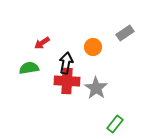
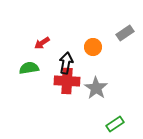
green rectangle: rotated 18 degrees clockwise
